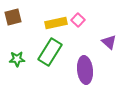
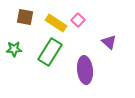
brown square: moved 12 px right; rotated 24 degrees clockwise
yellow rectangle: rotated 45 degrees clockwise
green star: moved 3 px left, 10 px up
